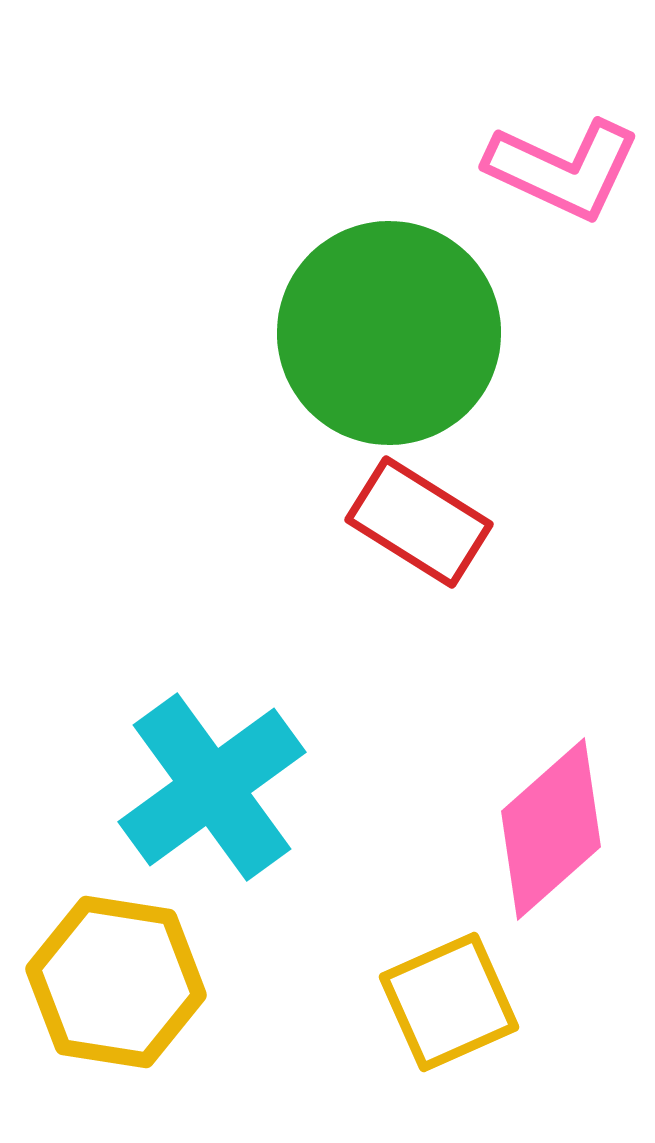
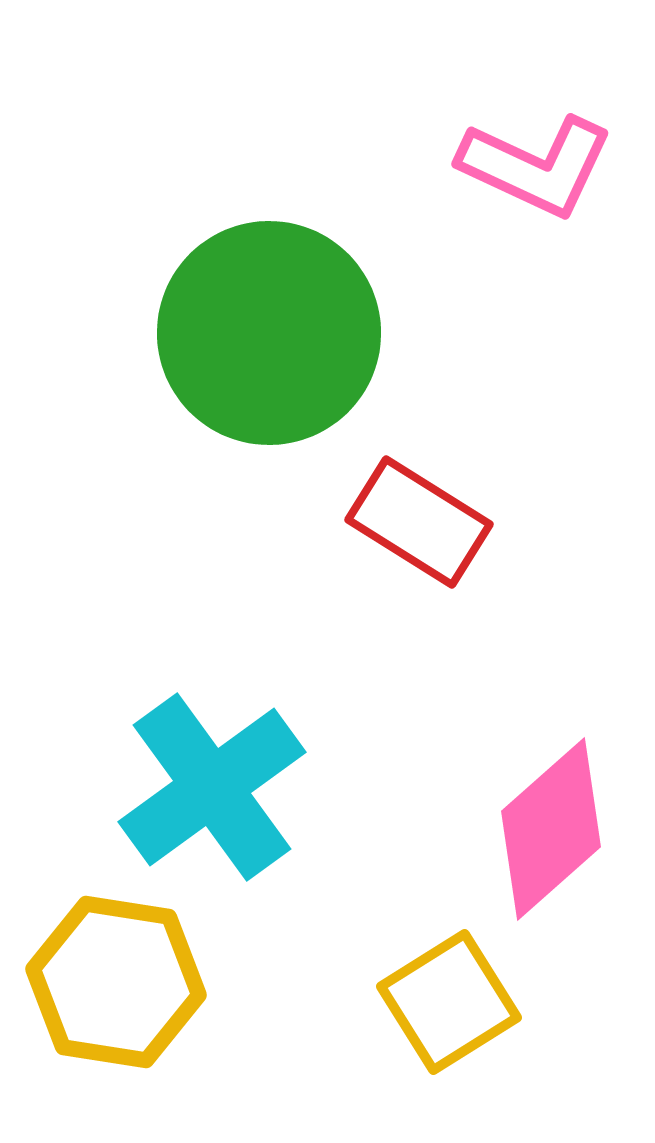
pink L-shape: moved 27 px left, 3 px up
green circle: moved 120 px left
yellow square: rotated 8 degrees counterclockwise
